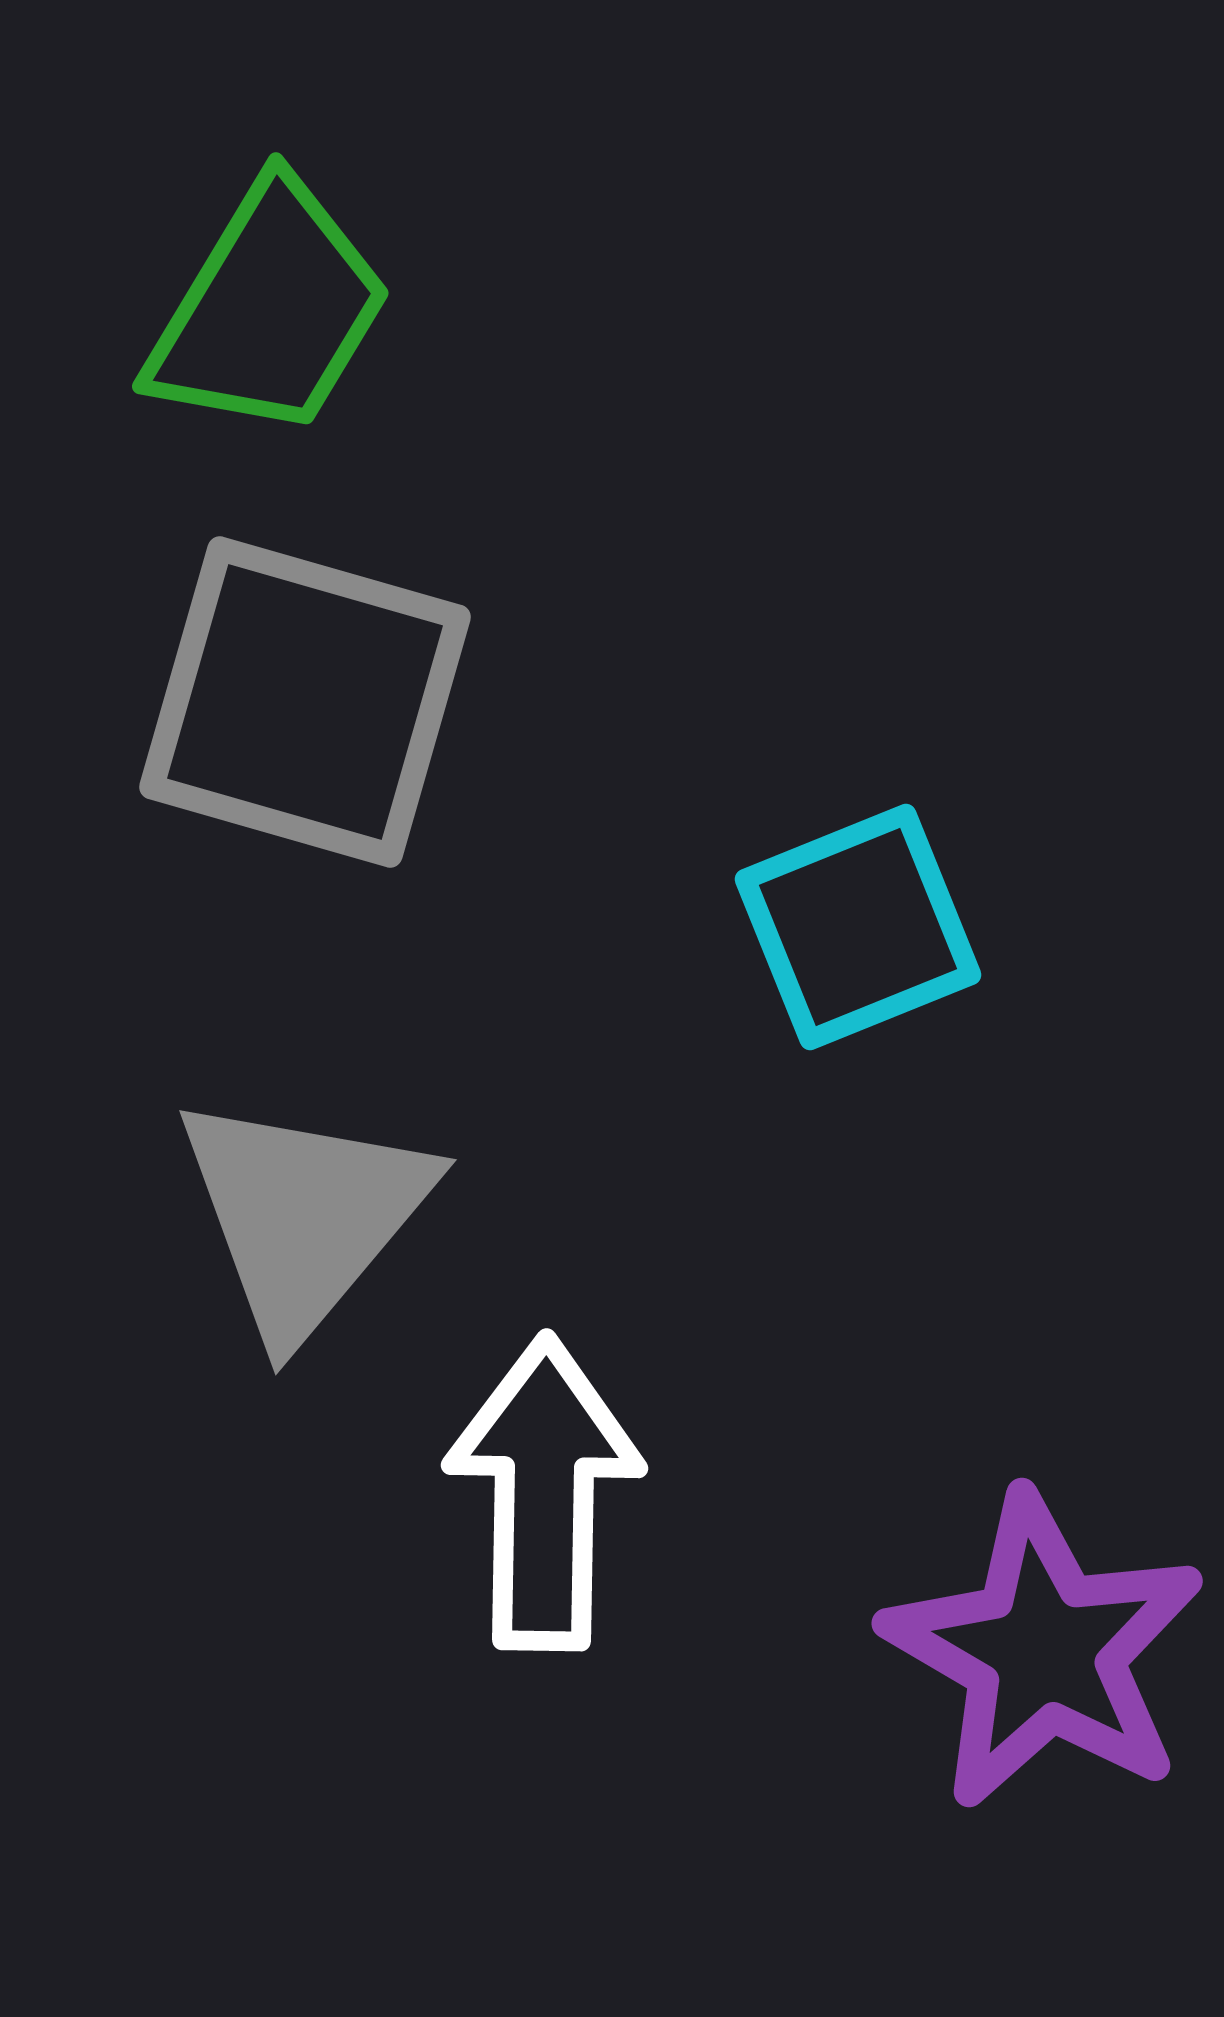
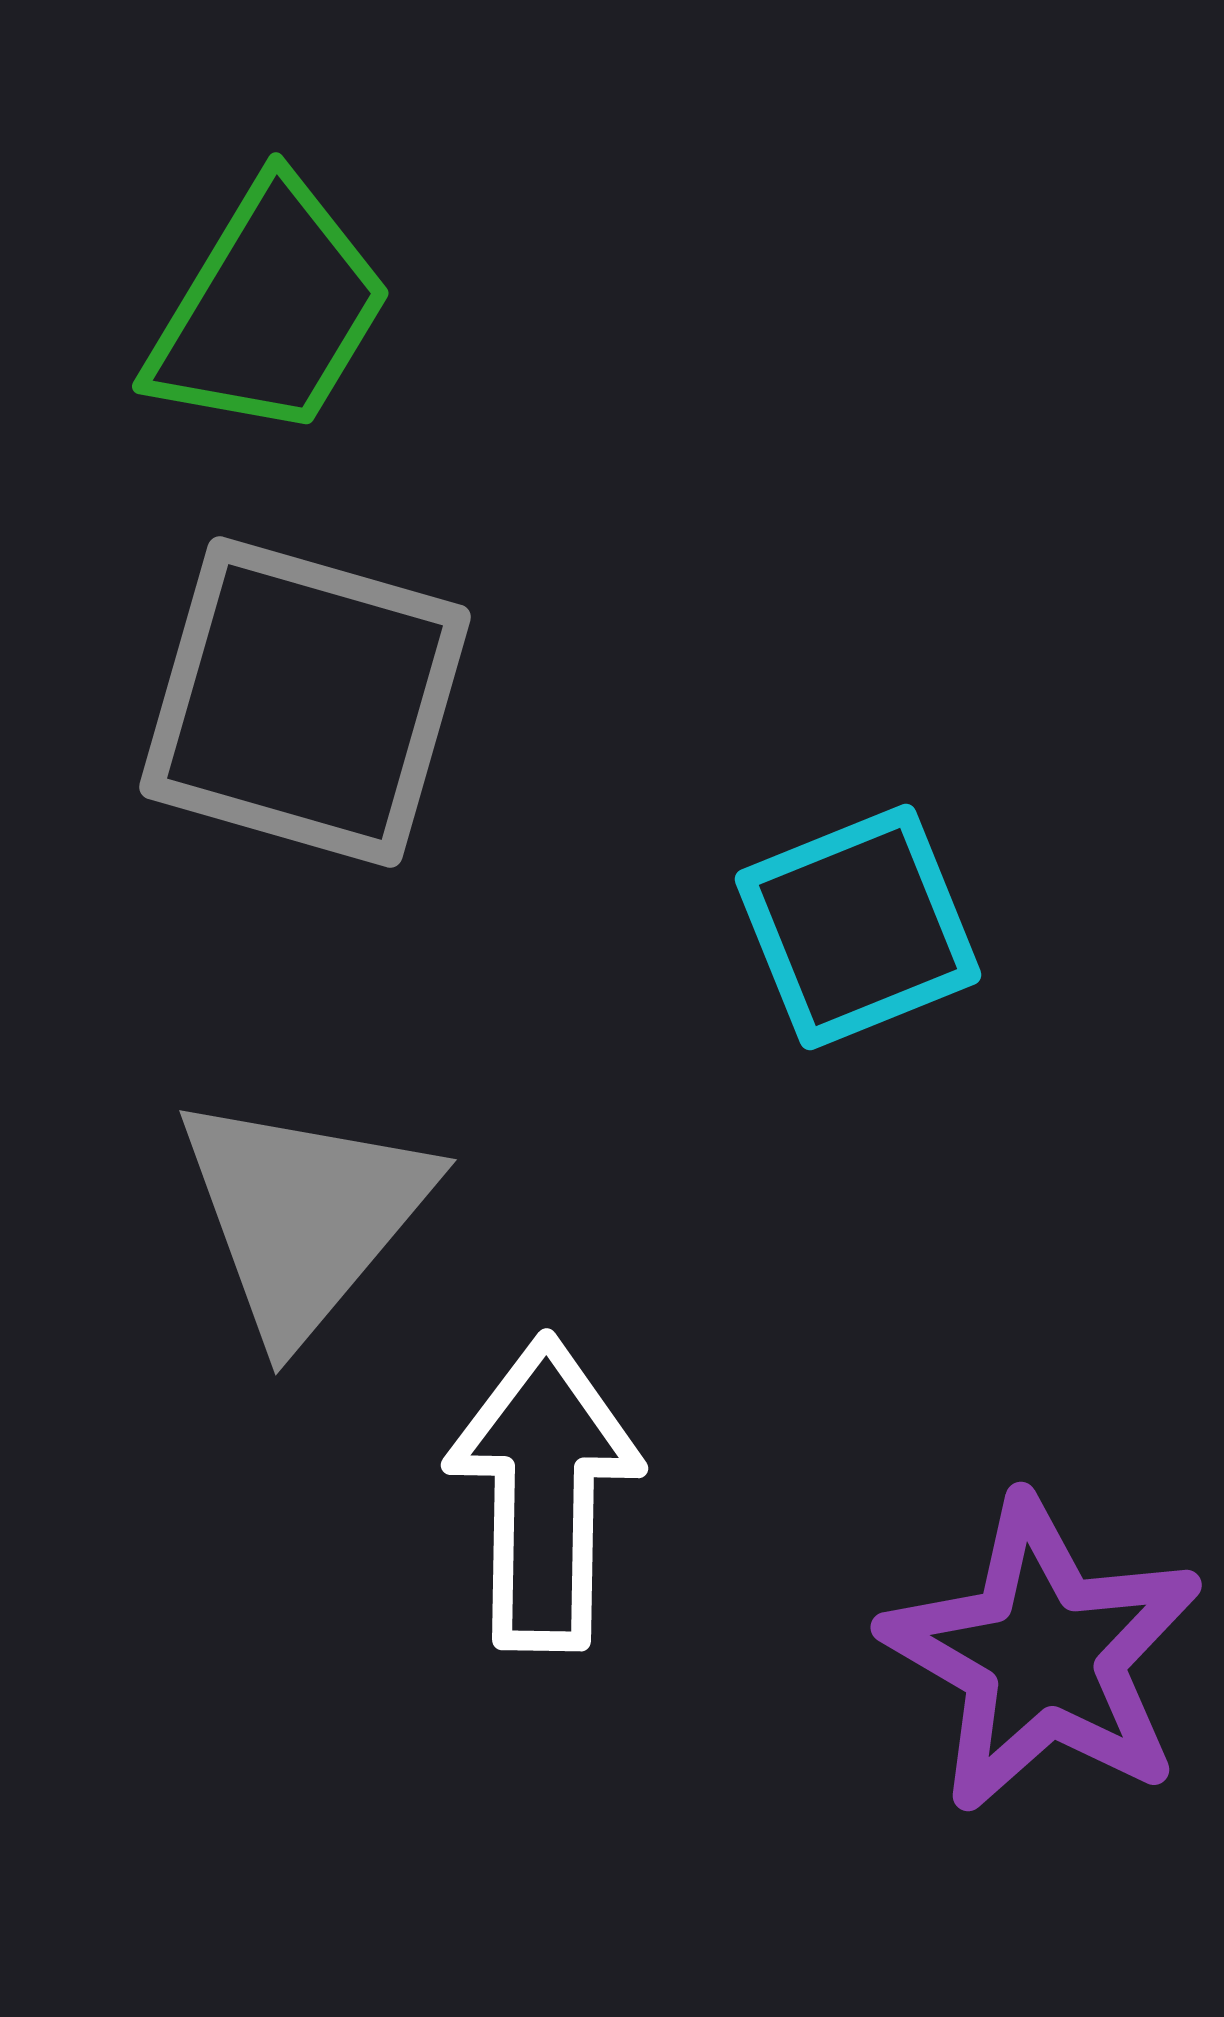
purple star: moved 1 px left, 4 px down
